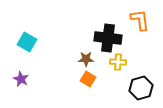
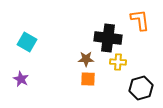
orange square: rotated 28 degrees counterclockwise
